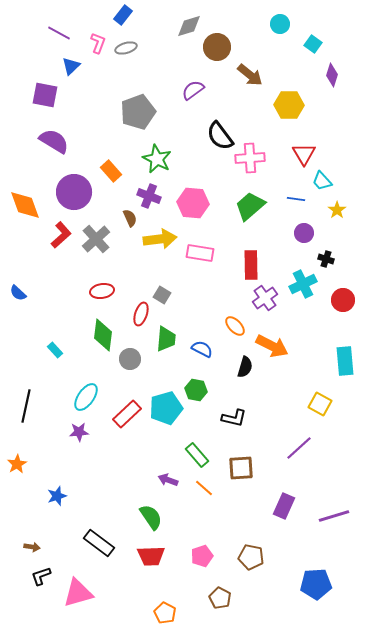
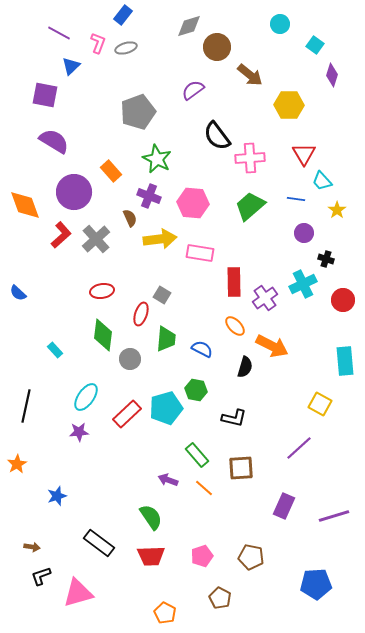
cyan square at (313, 44): moved 2 px right, 1 px down
black semicircle at (220, 136): moved 3 px left
red rectangle at (251, 265): moved 17 px left, 17 px down
